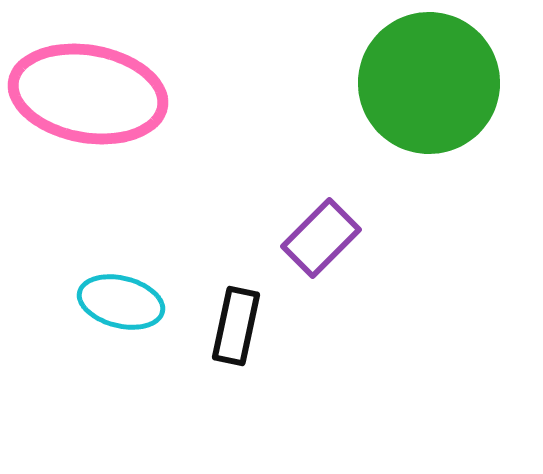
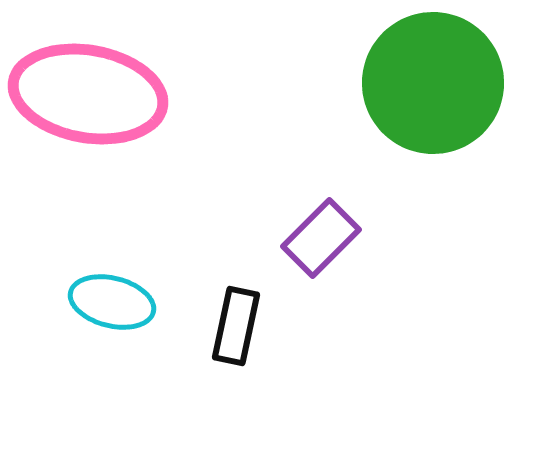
green circle: moved 4 px right
cyan ellipse: moved 9 px left
